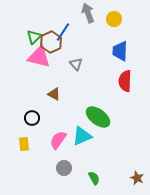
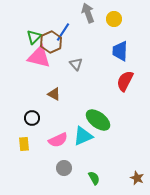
red semicircle: rotated 25 degrees clockwise
green ellipse: moved 3 px down
cyan triangle: moved 1 px right
pink semicircle: rotated 150 degrees counterclockwise
